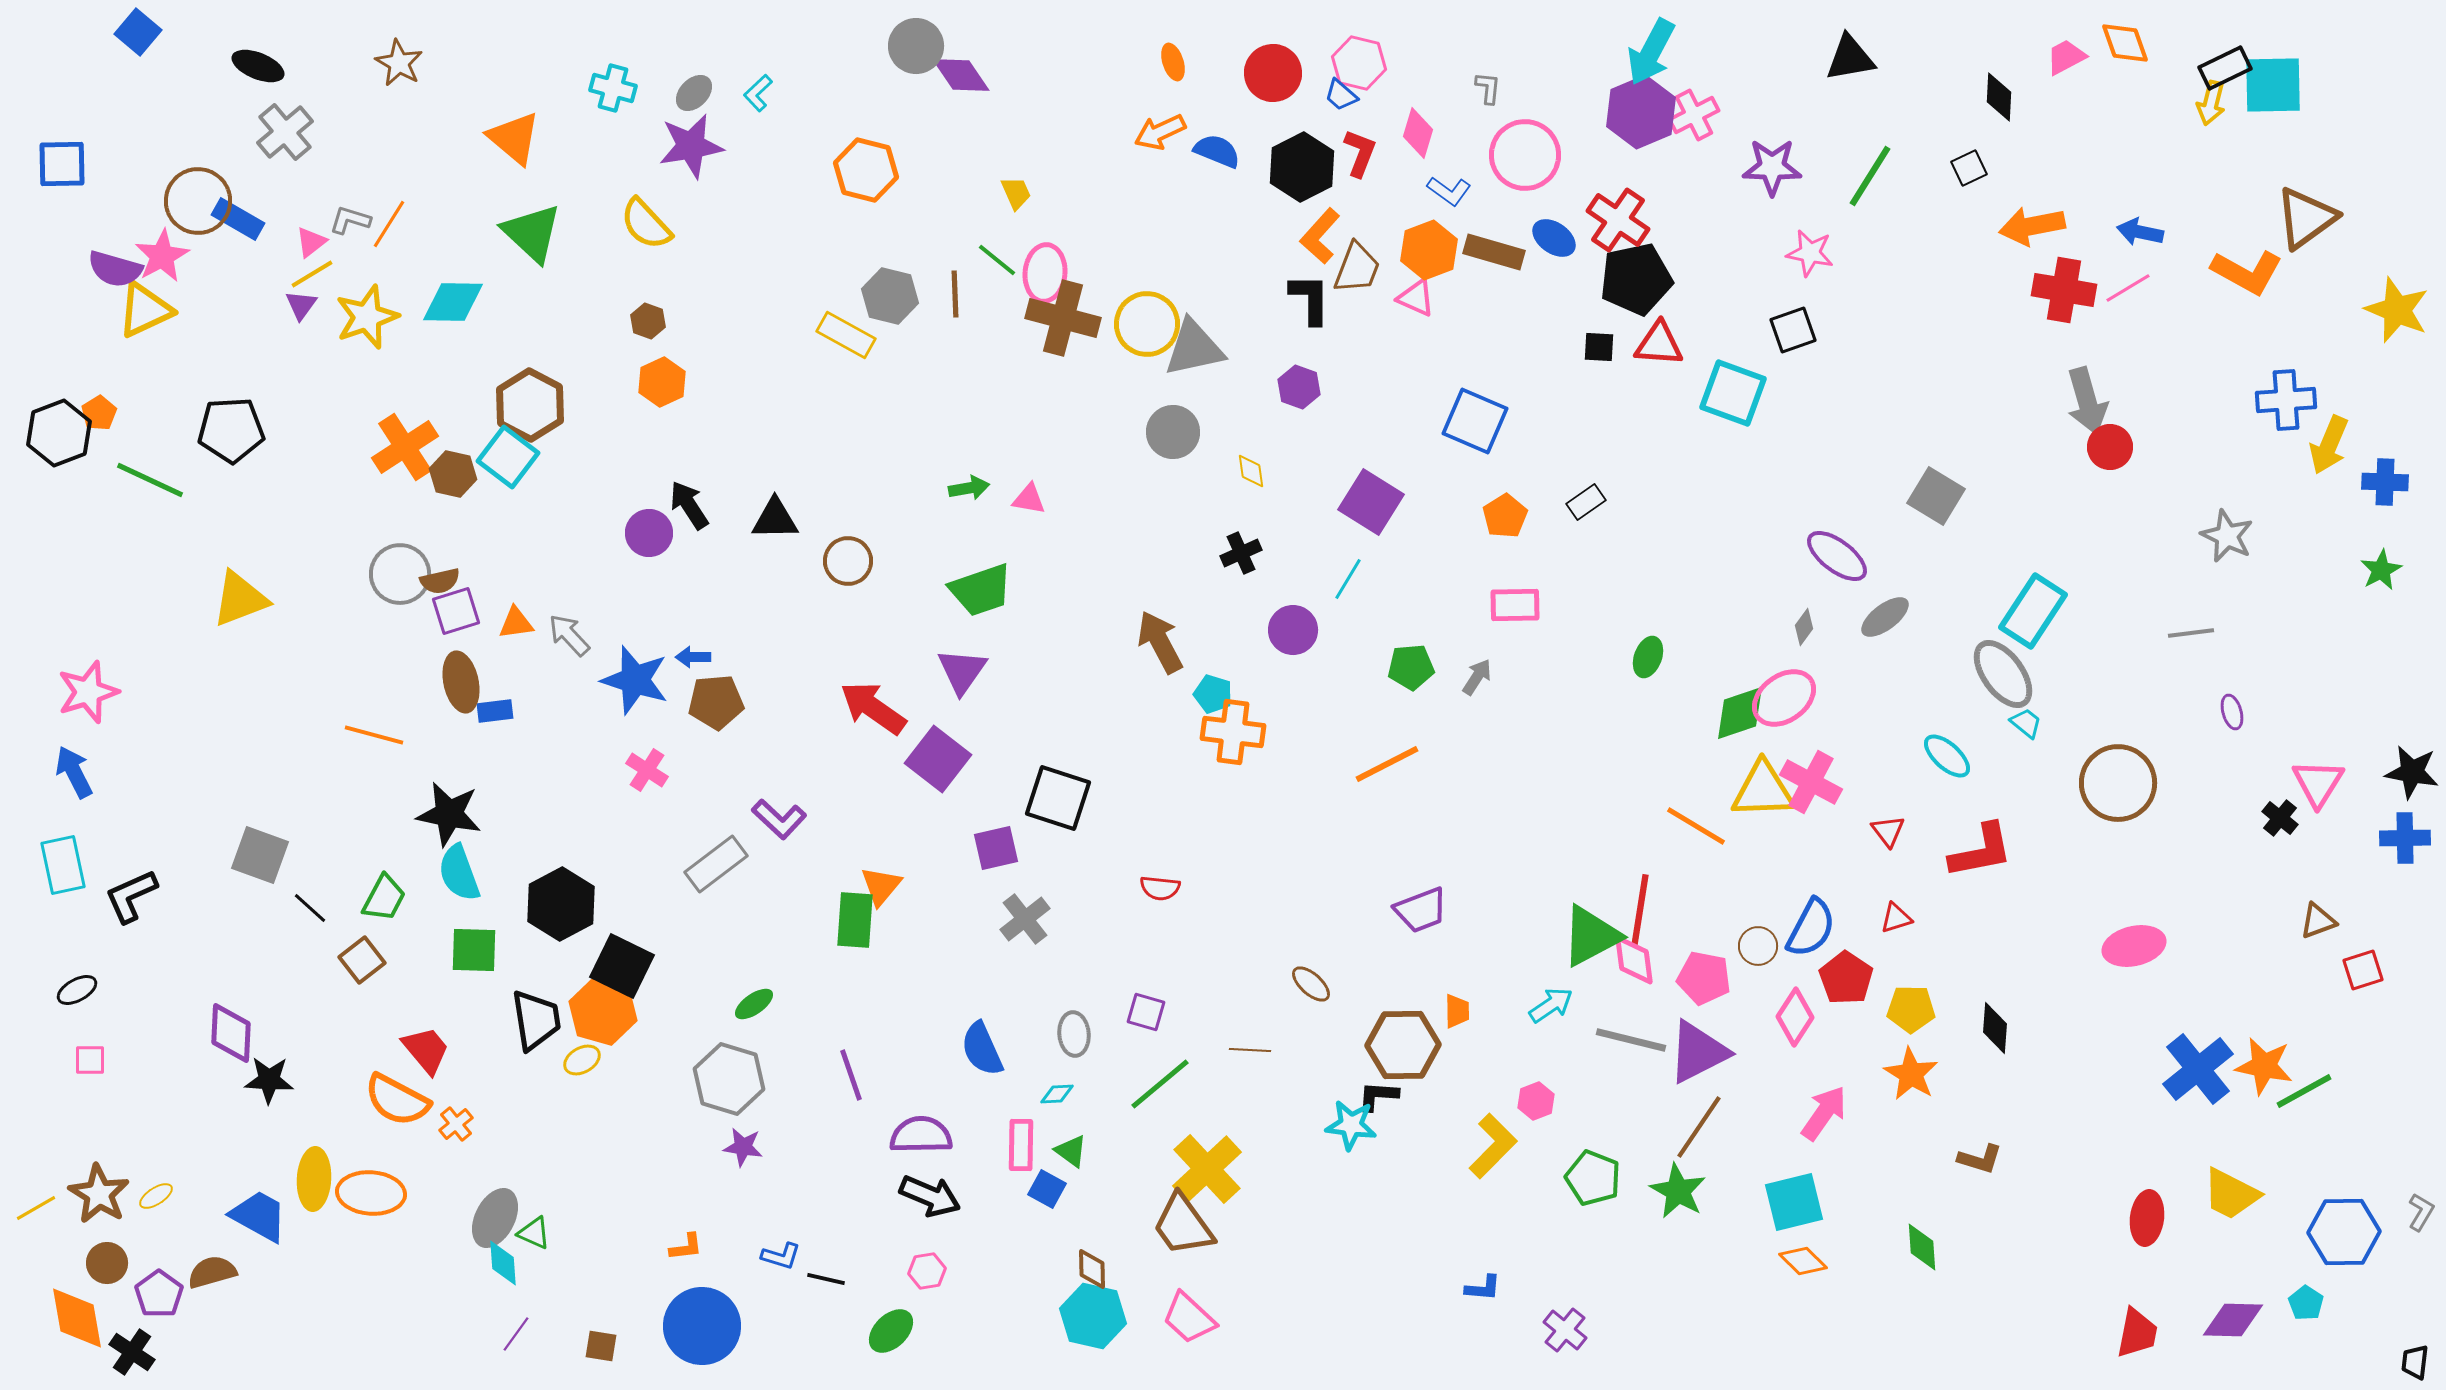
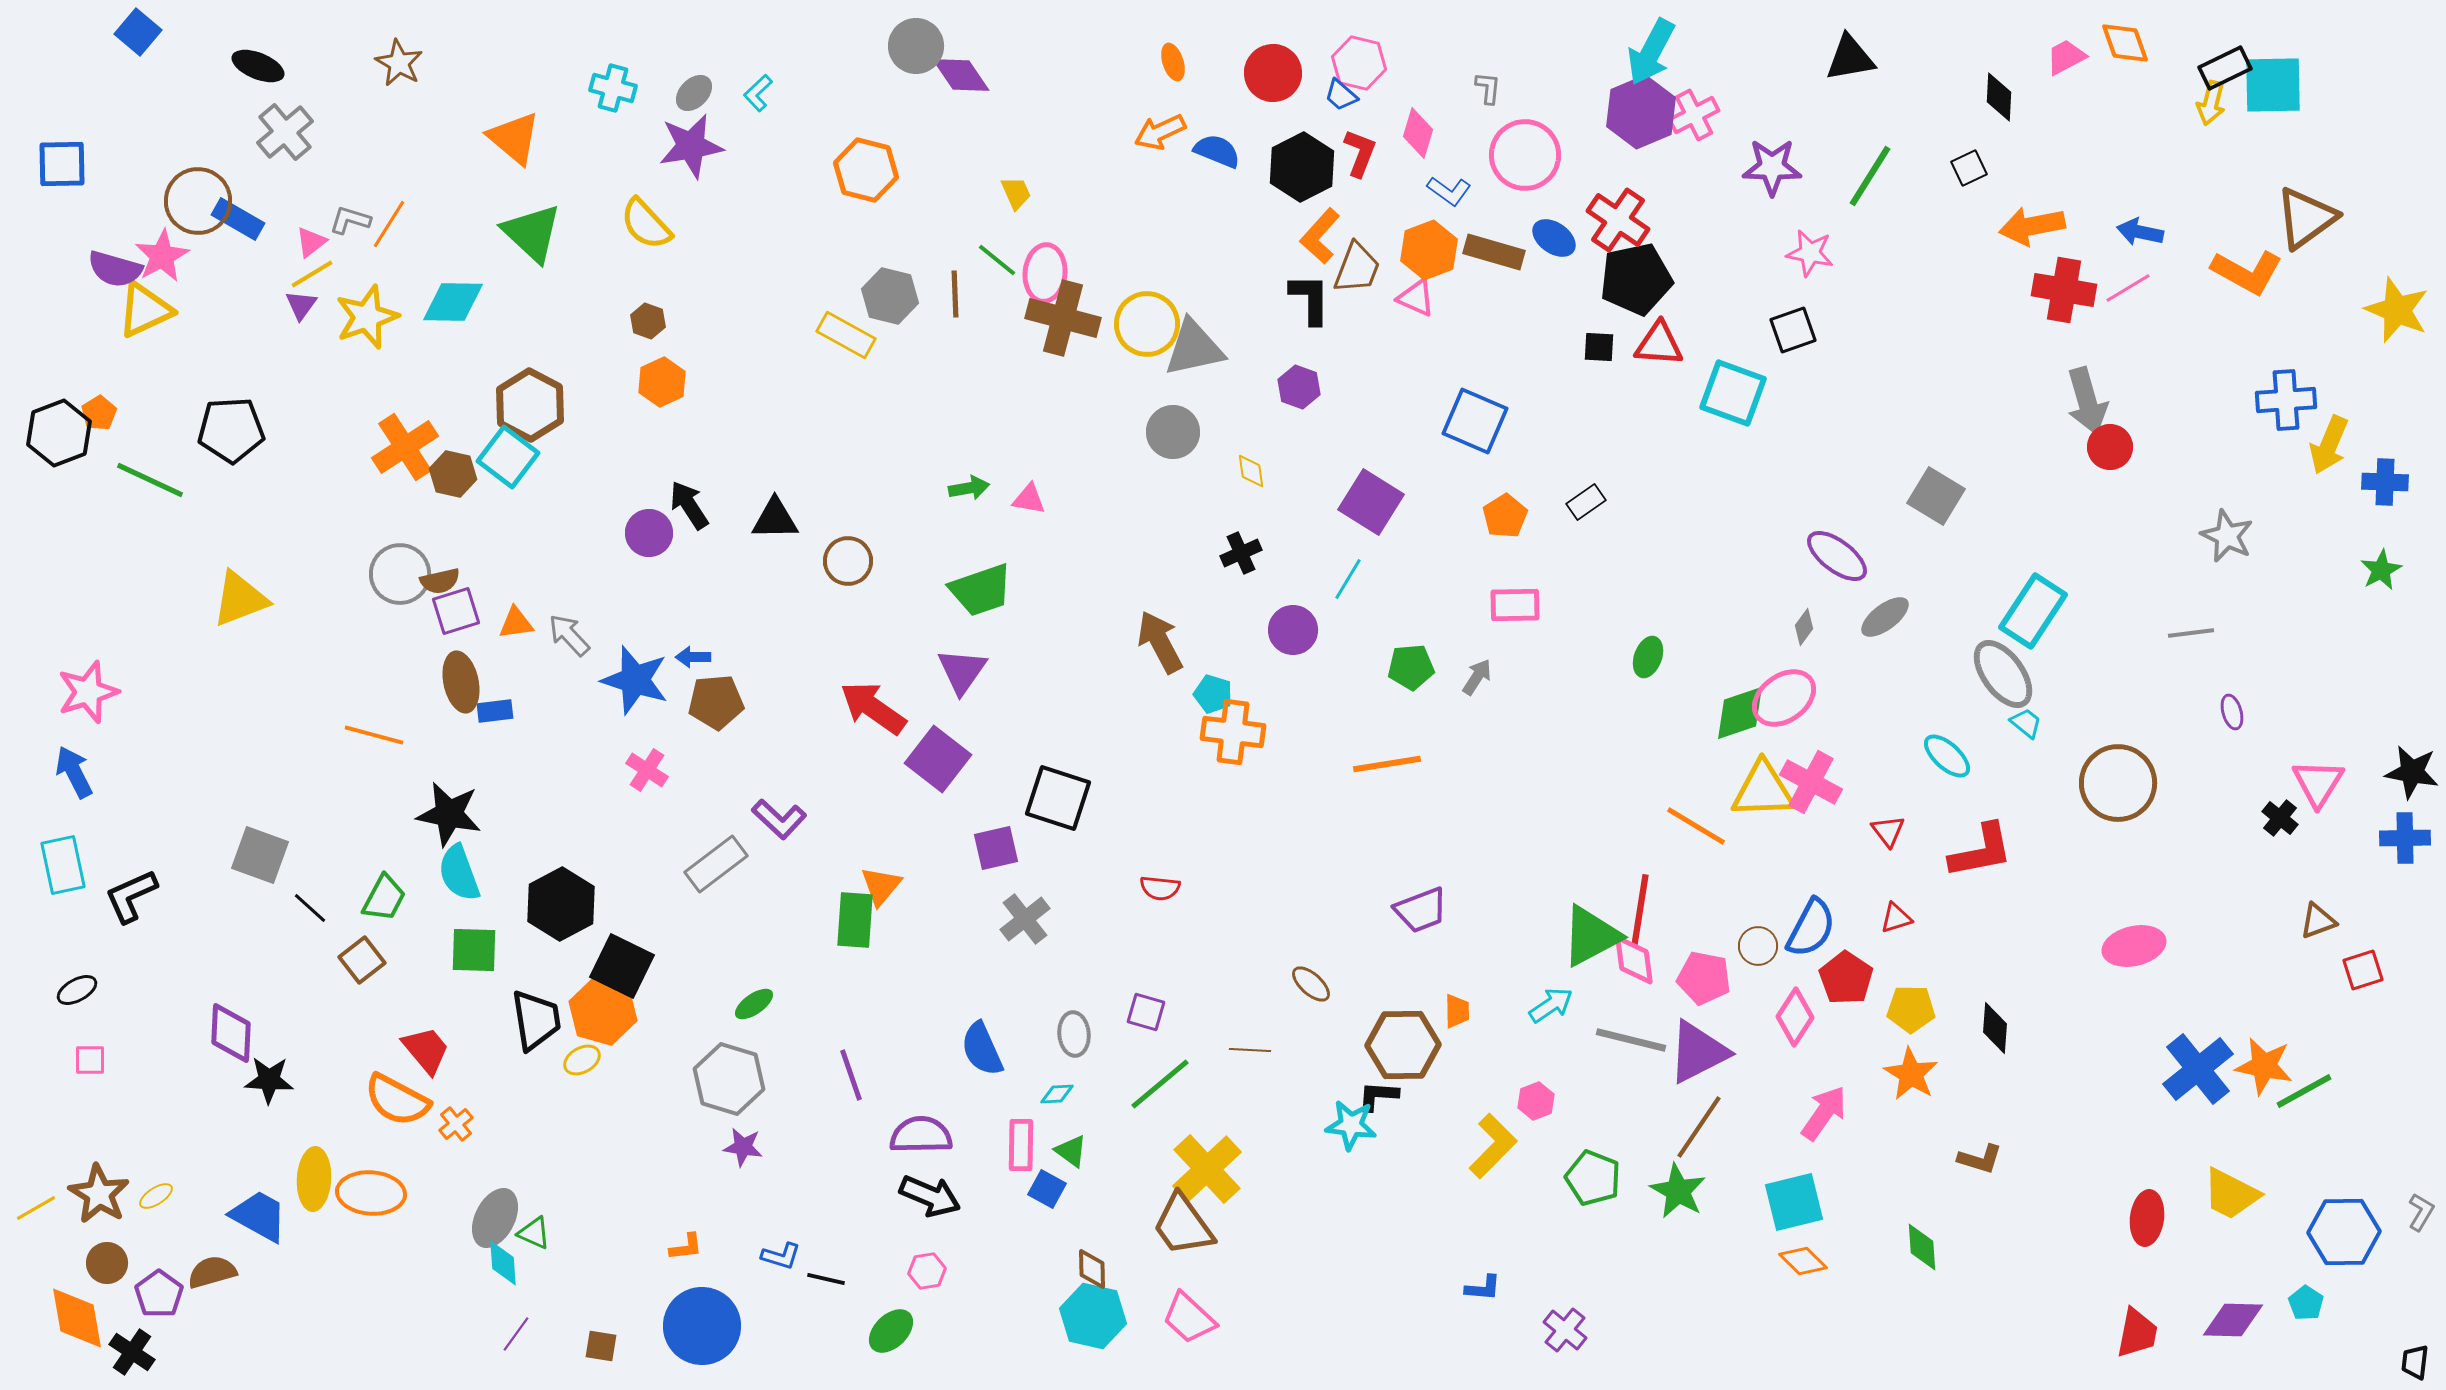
orange line at (1387, 764): rotated 18 degrees clockwise
